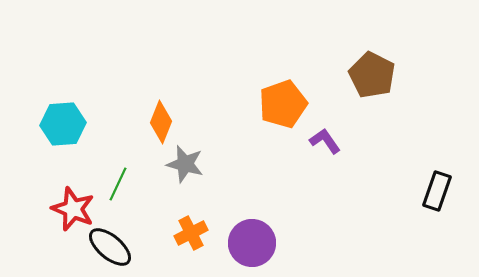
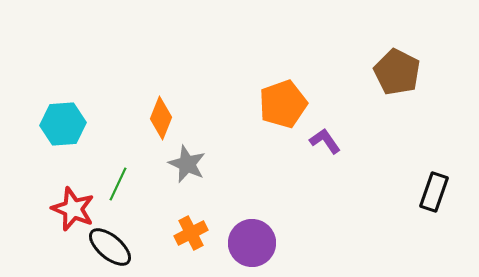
brown pentagon: moved 25 px right, 3 px up
orange diamond: moved 4 px up
gray star: moved 2 px right; rotated 9 degrees clockwise
black rectangle: moved 3 px left, 1 px down
